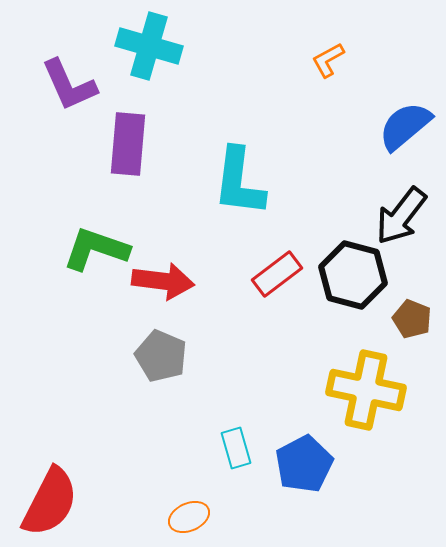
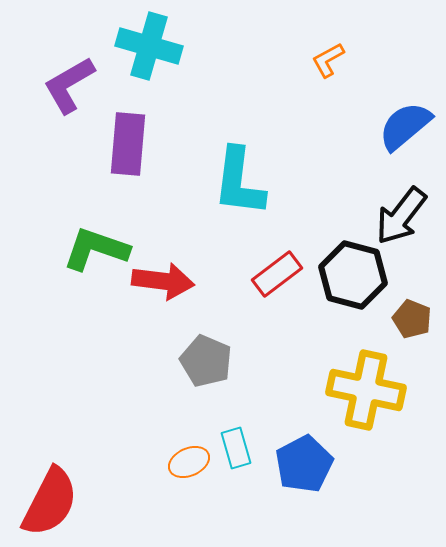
purple L-shape: rotated 84 degrees clockwise
gray pentagon: moved 45 px right, 5 px down
orange ellipse: moved 55 px up
